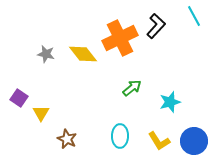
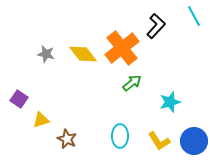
orange cross: moved 2 px right, 10 px down; rotated 12 degrees counterclockwise
green arrow: moved 5 px up
purple square: moved 1 px down
yellow triangle: moved 7 px down; rotated 42 degrees clockwise
